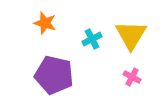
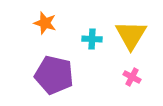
cyan cross: rotated 30 degrees clockwise
